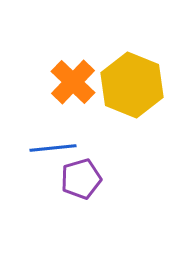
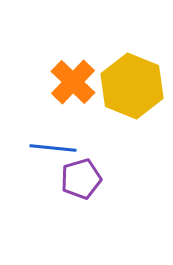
yellow hexagon: moved 1 px down
blue line: rotated 12 degrees clockwise
